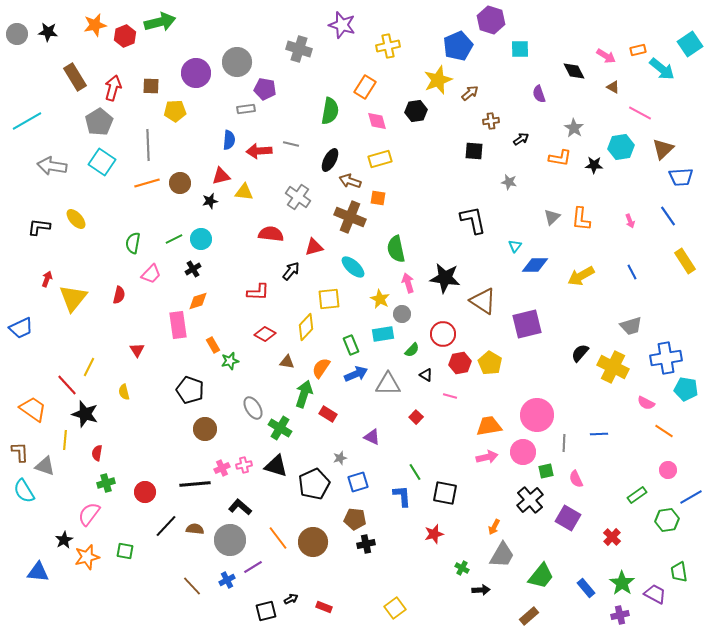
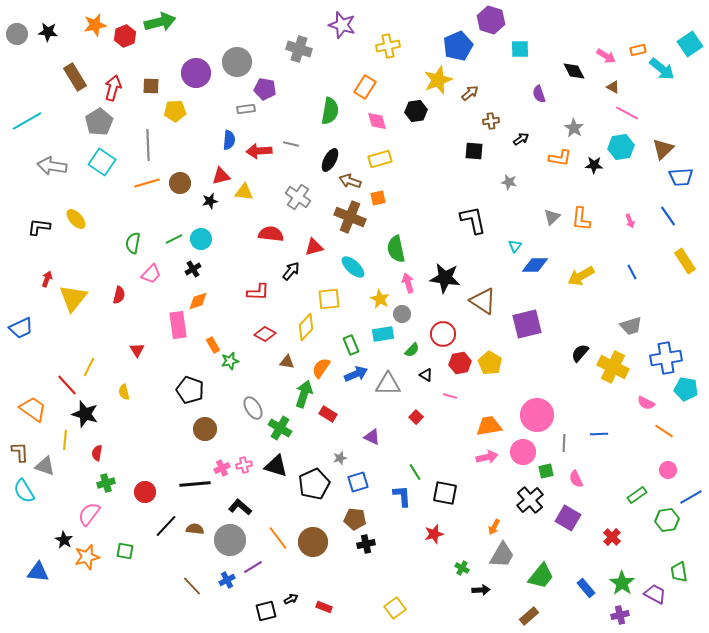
pink line at (640, 113): moved 13 px left
orange square at (378, 198): rotated 21 degrees counterclockwise
black star at (64, 540): rotated 12 degrees counterclockwise
